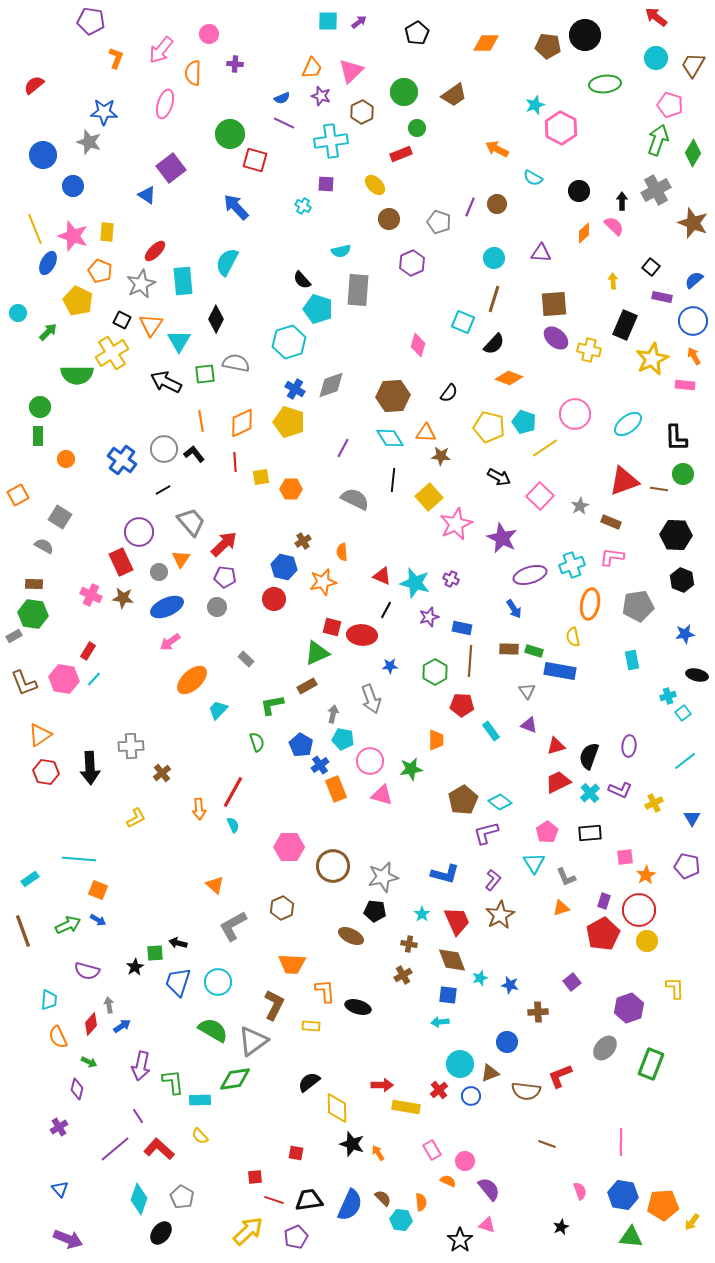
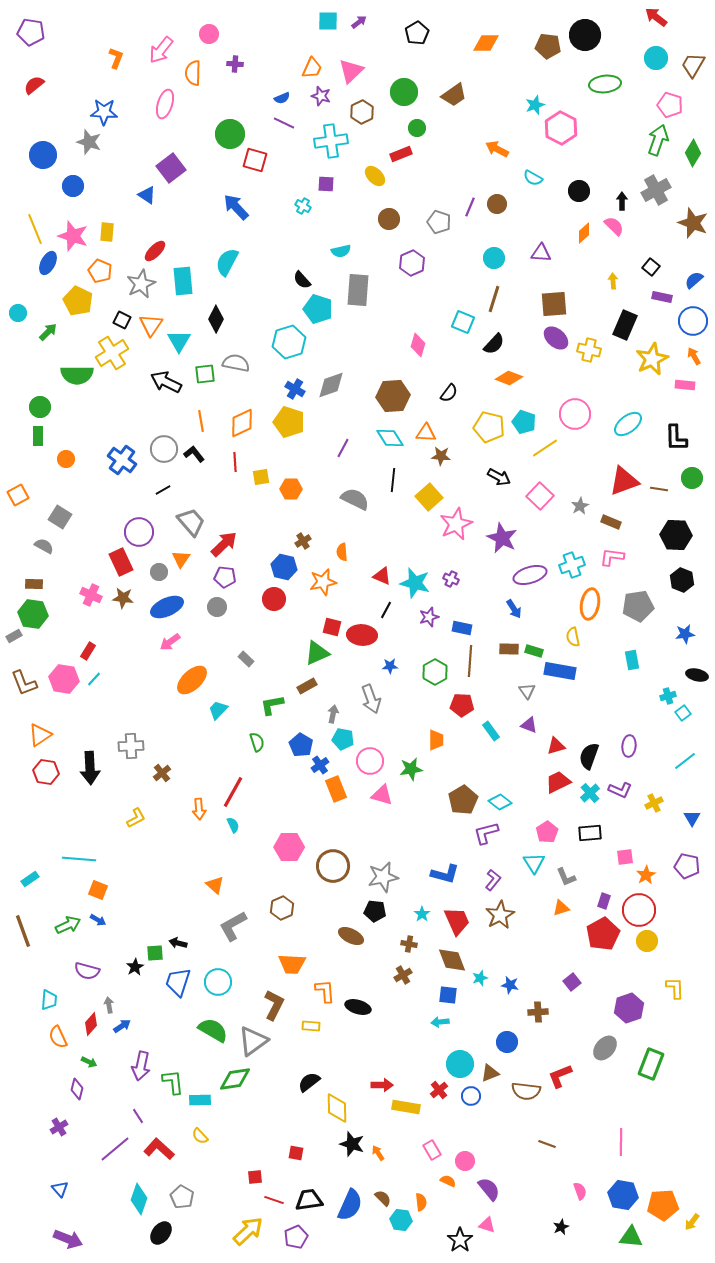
purple pentagon at (91, 21): moved 60 px left, 11 px down
yellow ellipse at (375, 185): moved 9 px up
green circle at (683, 474): moved 9 px right, 4 px down
